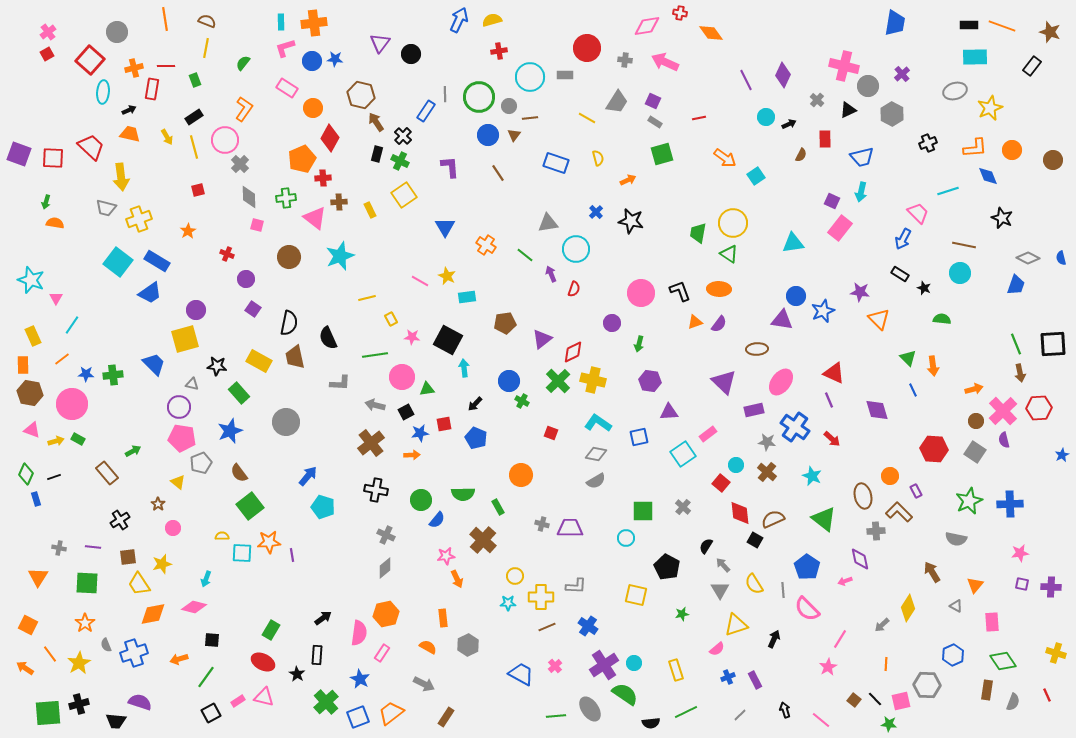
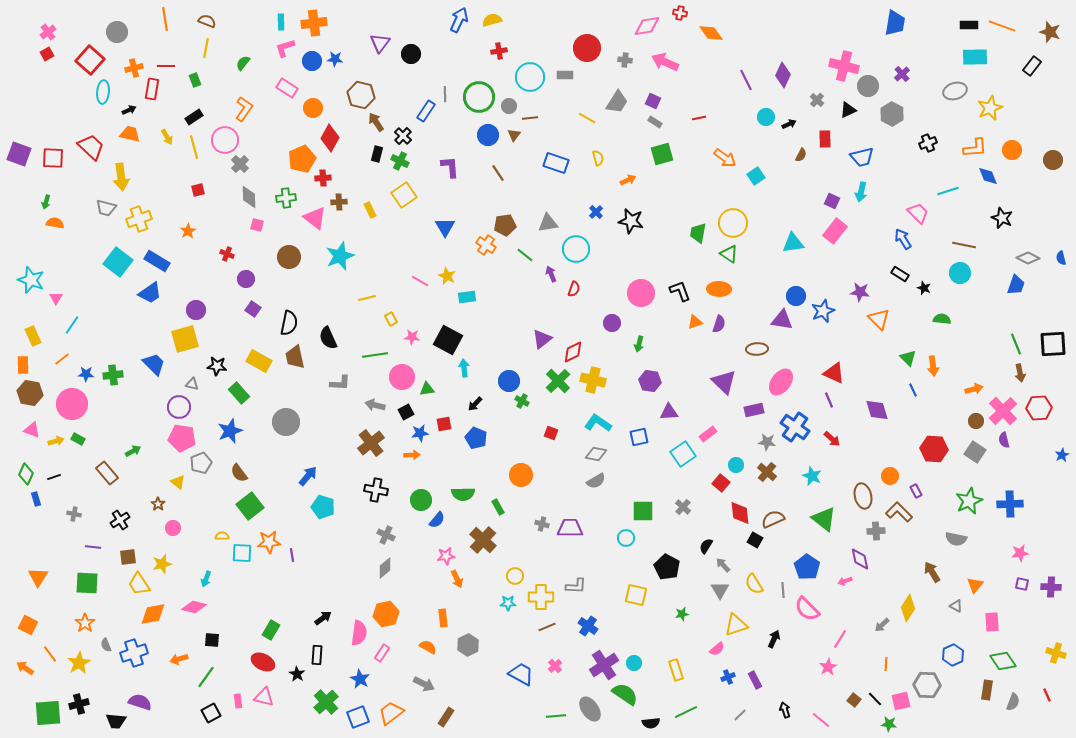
pink rectangle at (840, 228): moved 5 px left, 3 px down
blue arrow at (903, 239): rotated 120 degrees clockwise
brown pentagon at (505, 323): moved 98 px up
purple semicircle at (719, 324): rotated 18 degrees counterclockwise
gray cross at (59, 548): moved 15 px right, 34 px up
pink rectangle at (238, 701): rotated 64 degrees counterclockwise
